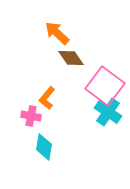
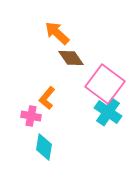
pink square: moved 2 px up
